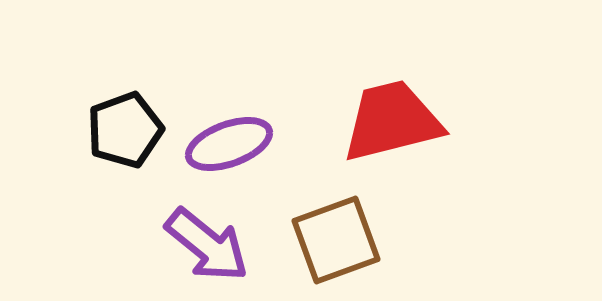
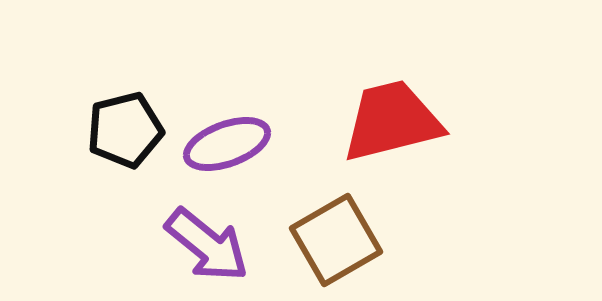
black pentagon: rotated 6 degrees clockwise
purple ellipse: moved 2 px left
brown square: rotated 10 degrees counterclockwise
